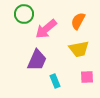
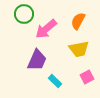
pink square: rotated 24 degrees counterclockwise
cyan rectangle: rotated 24 degrees counterclockwise
